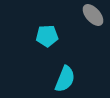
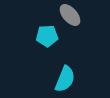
gray ellipse: moved 23 px left
